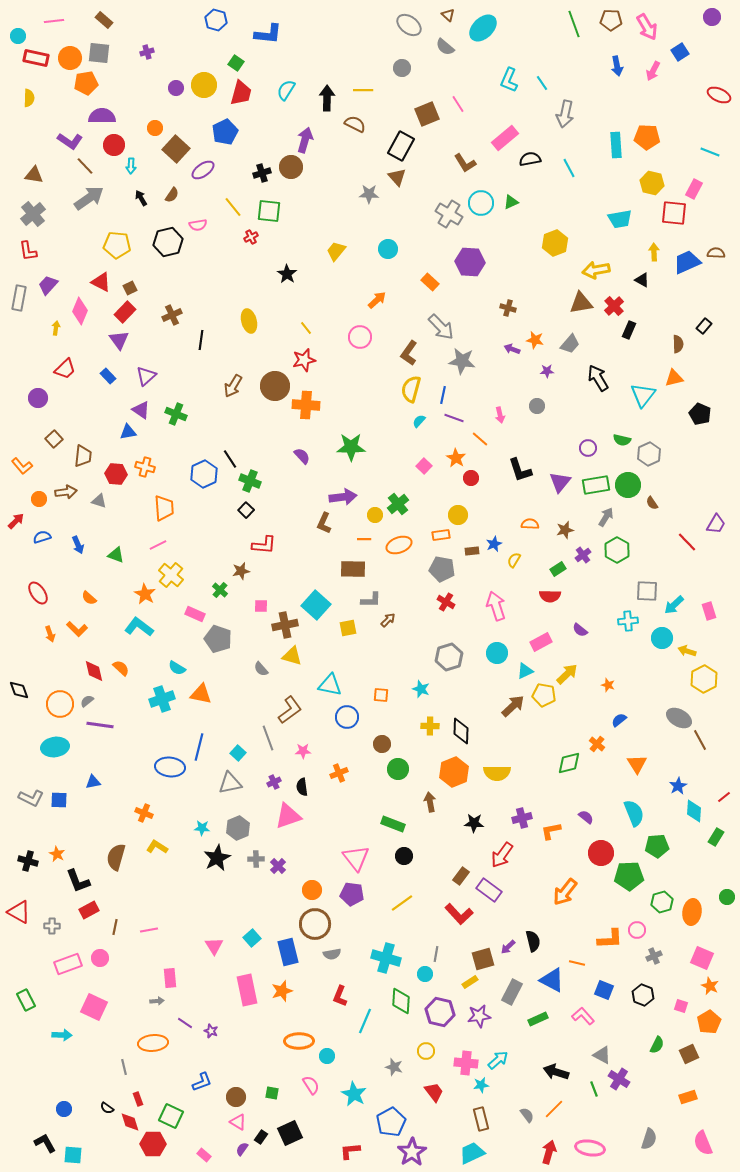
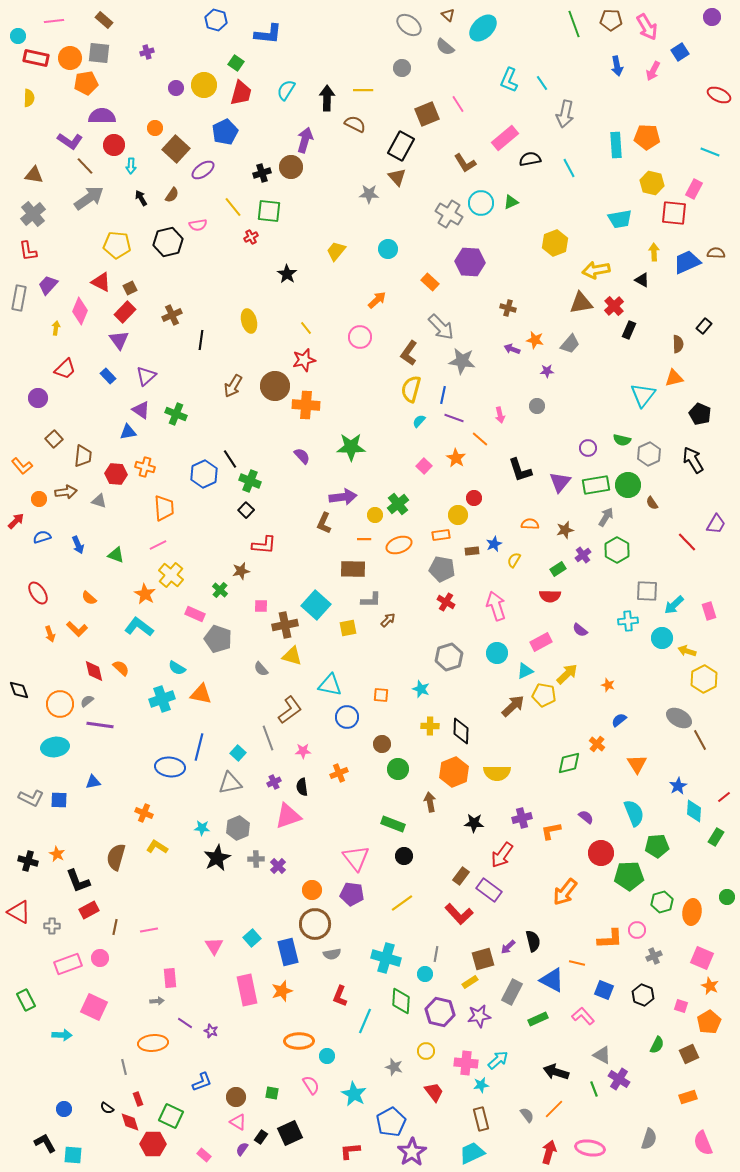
black arrow at (598, 378): moved 95 px right, 82 px down
red circle at (471, 478): moved 3 px right, 20 px down
